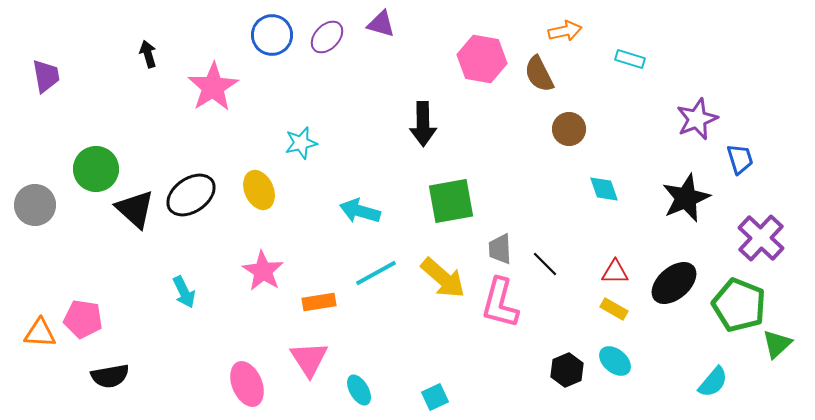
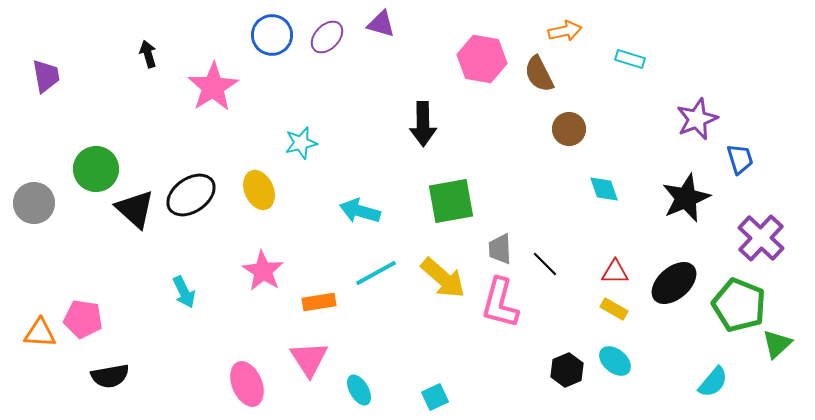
gray circle at (35, 205): moved 1 px left, 2 px up
